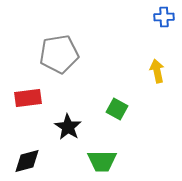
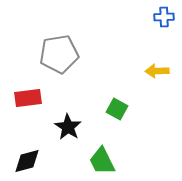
yellow arrow: rotated 80 degrees counterclockwise
green trapezoid: rotated 64 degrees clockwise
